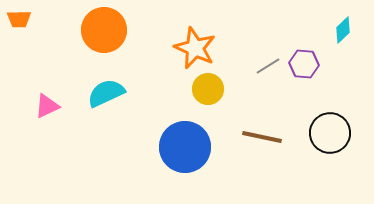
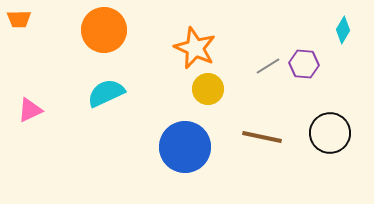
cyan diamond: rotated 16 degrees counterclockwise
pink triangle: moved 17 px left, 4 px down
